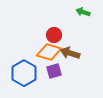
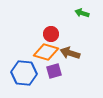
green arrow: moved 1 px left, 1 px down
red circle: moved 3 px left, 1 px up
orange diamond: moved 3 px left
blue hexagon: rotated 25 degrees counterclockwise
